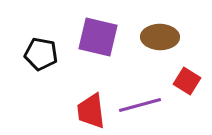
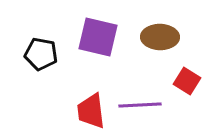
purple line: rotated 12 degrees clockwise
